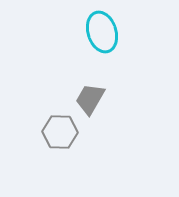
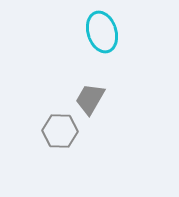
gray hexagon: moved 1 px up
